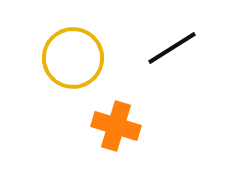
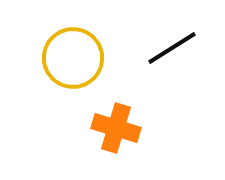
orange cross: moved 2 px down
